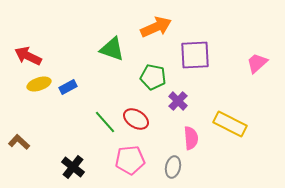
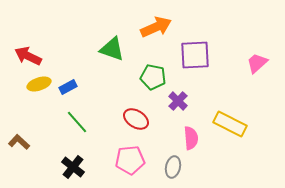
green line: moved 28 px left
